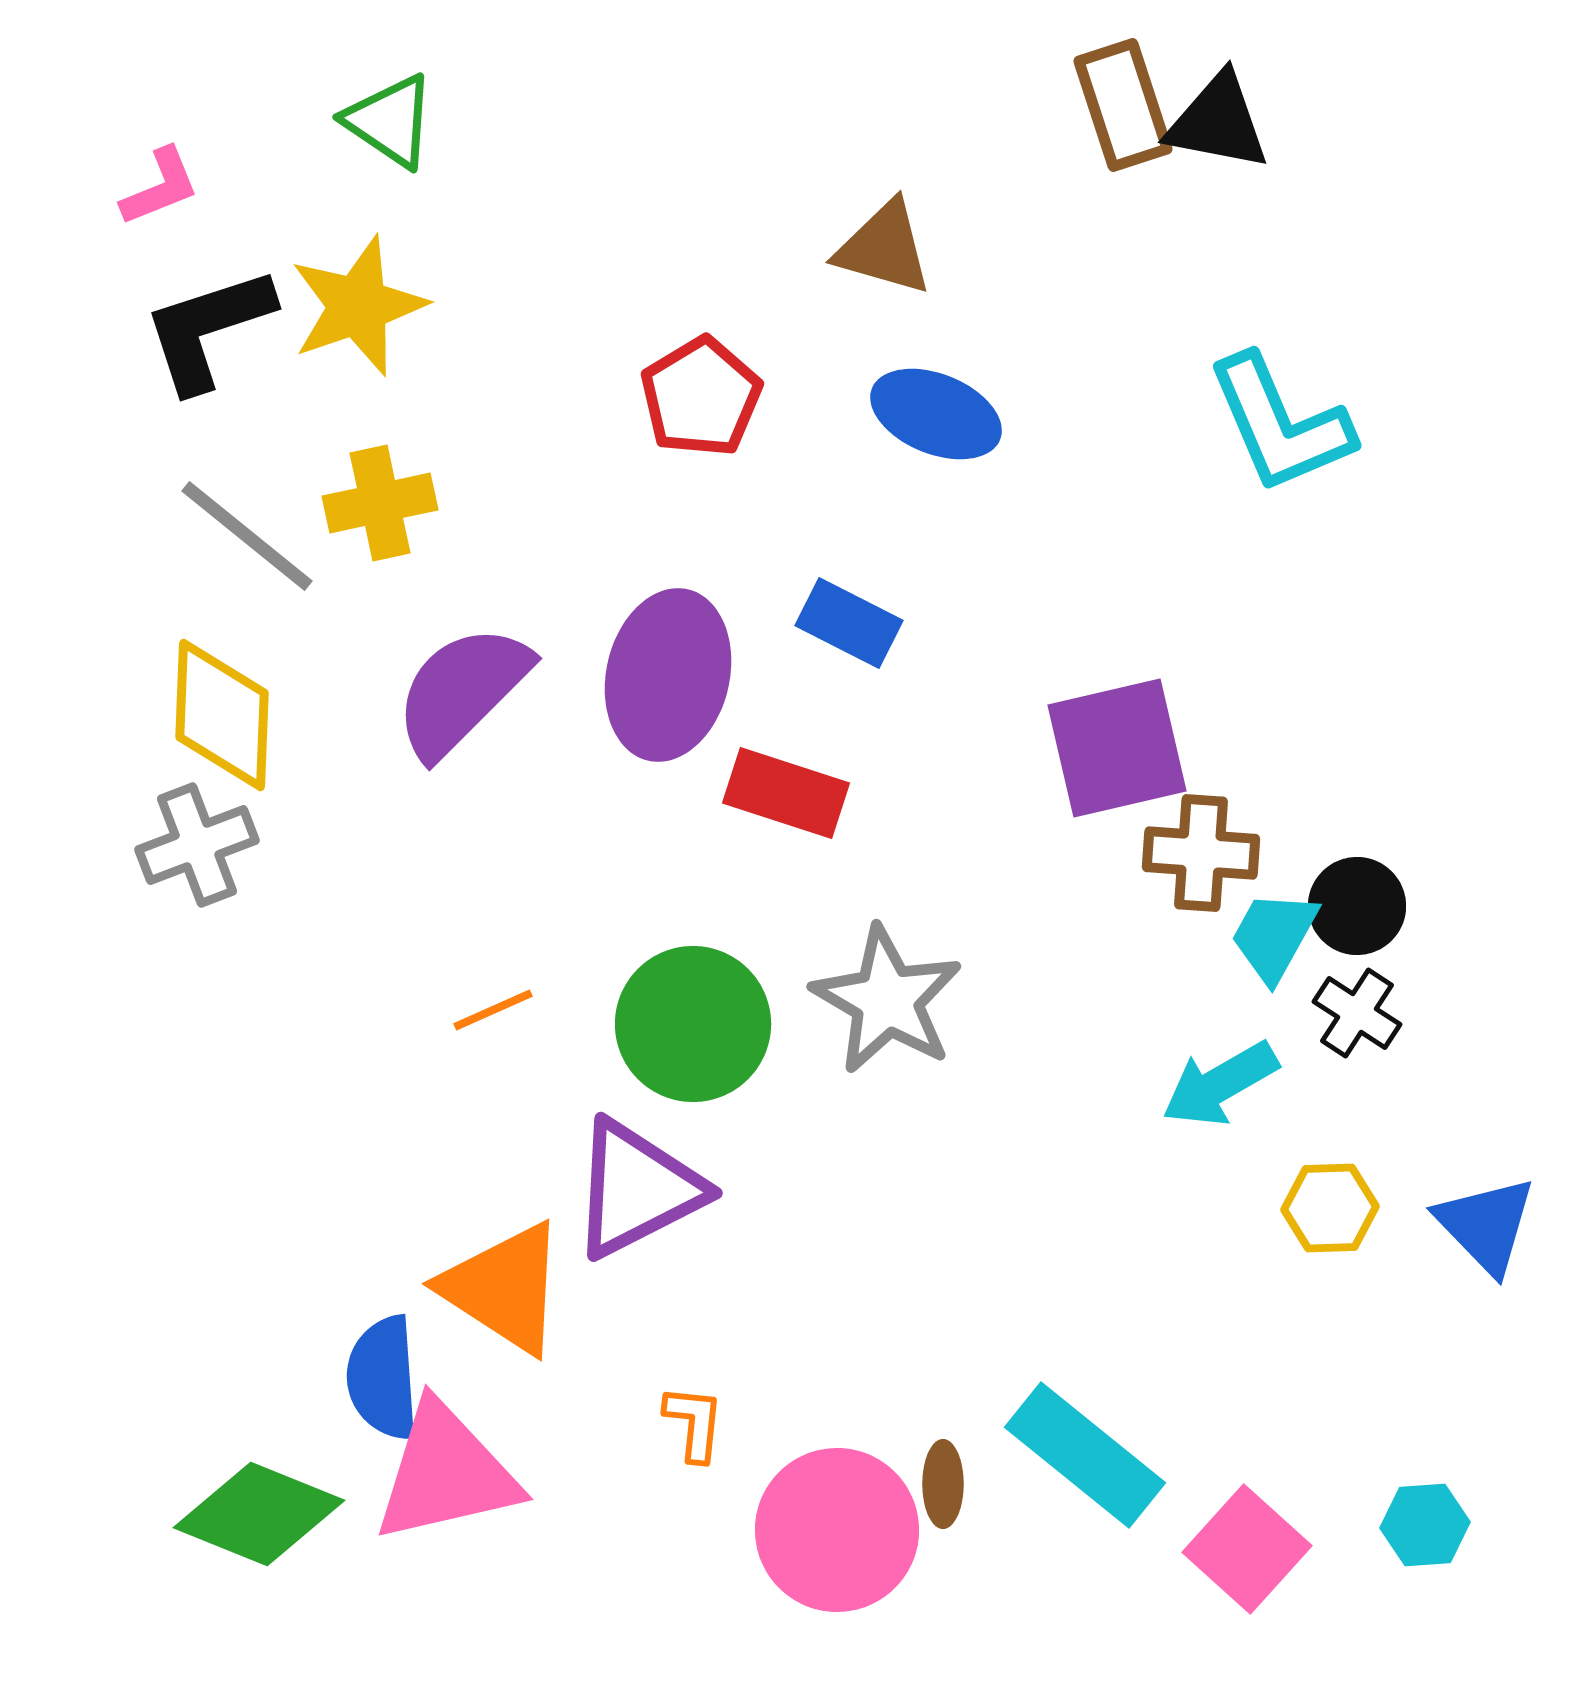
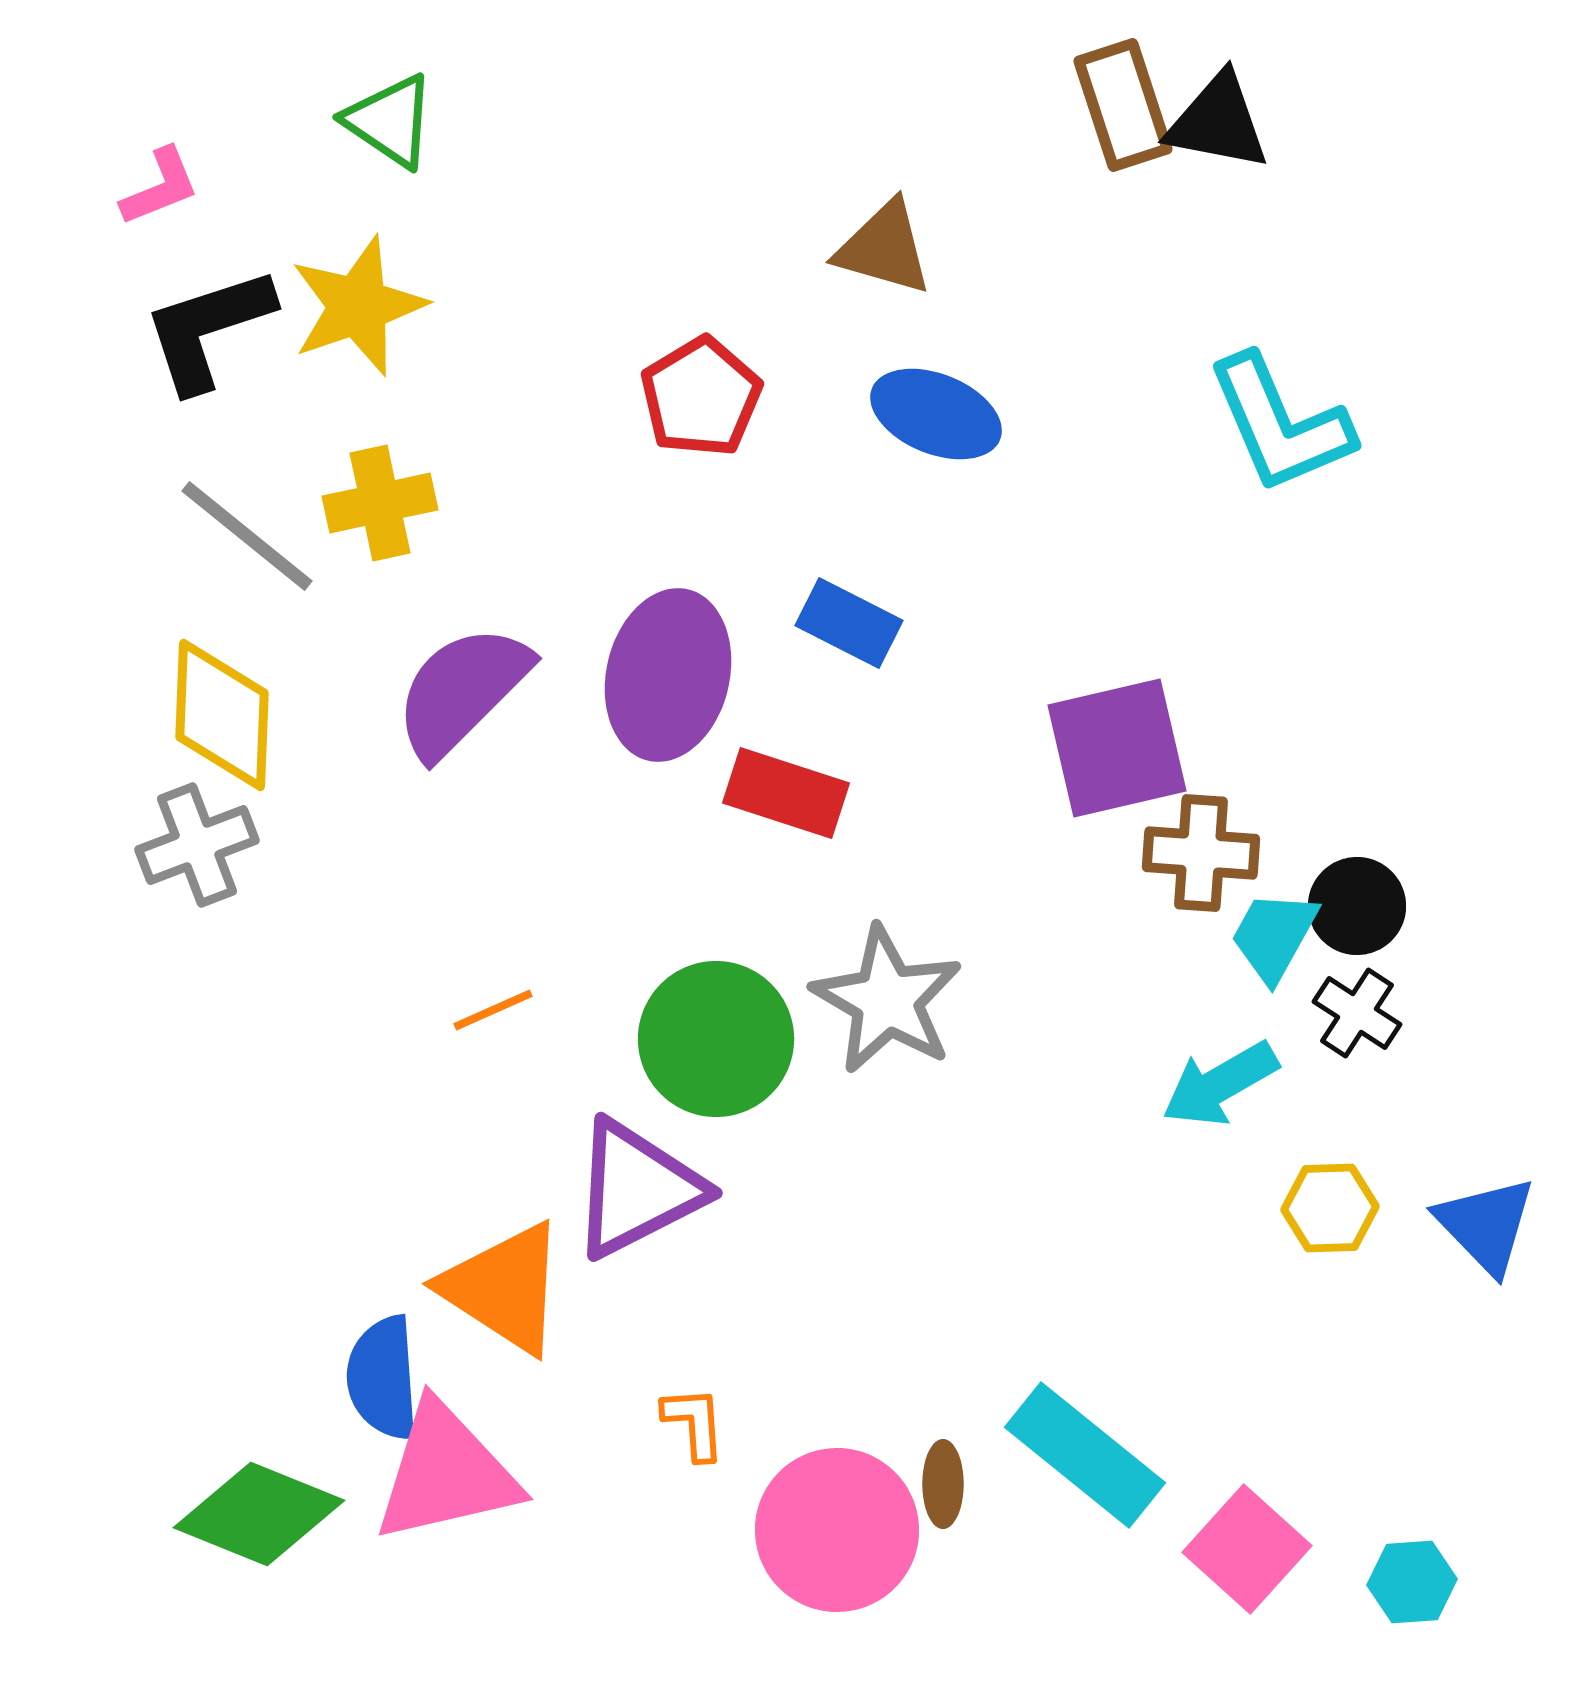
green circle: moved 23 px right, 15 px down
orange L-shape: rotated 10 degrees counterclockwise
cyan hexagon: moved 13 px left, 57 px down
